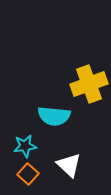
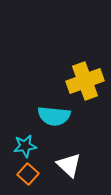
yellow cross: moved 4 px left, 3 px up
